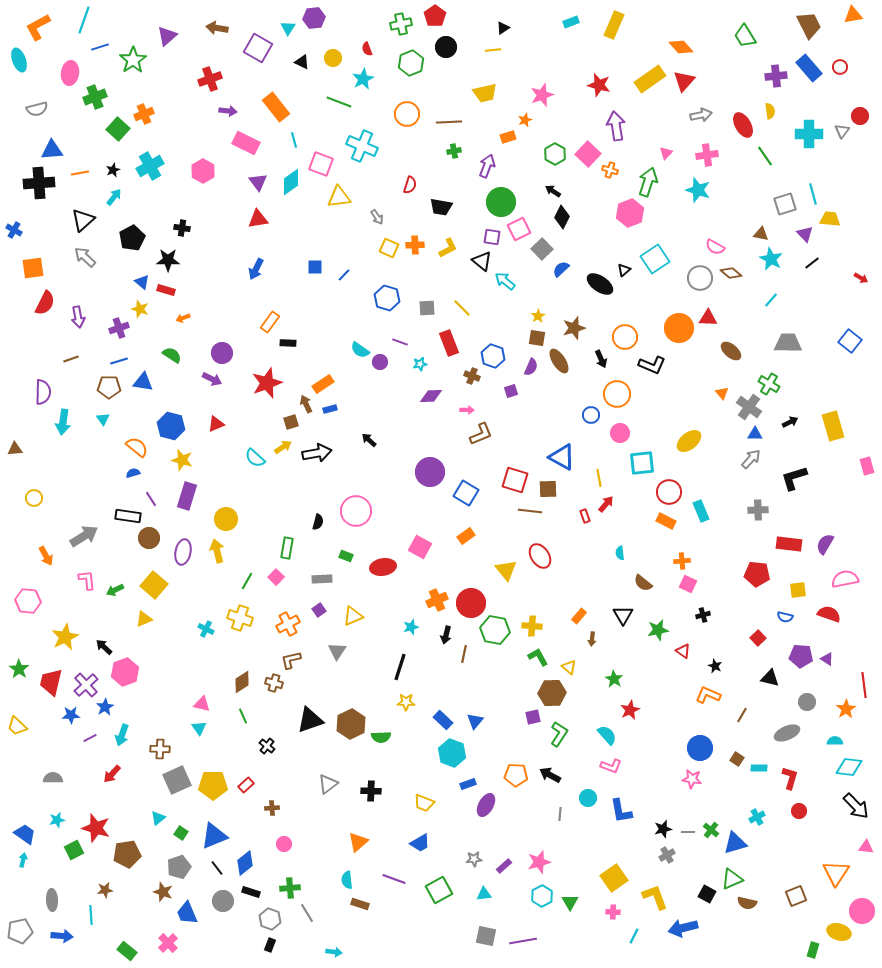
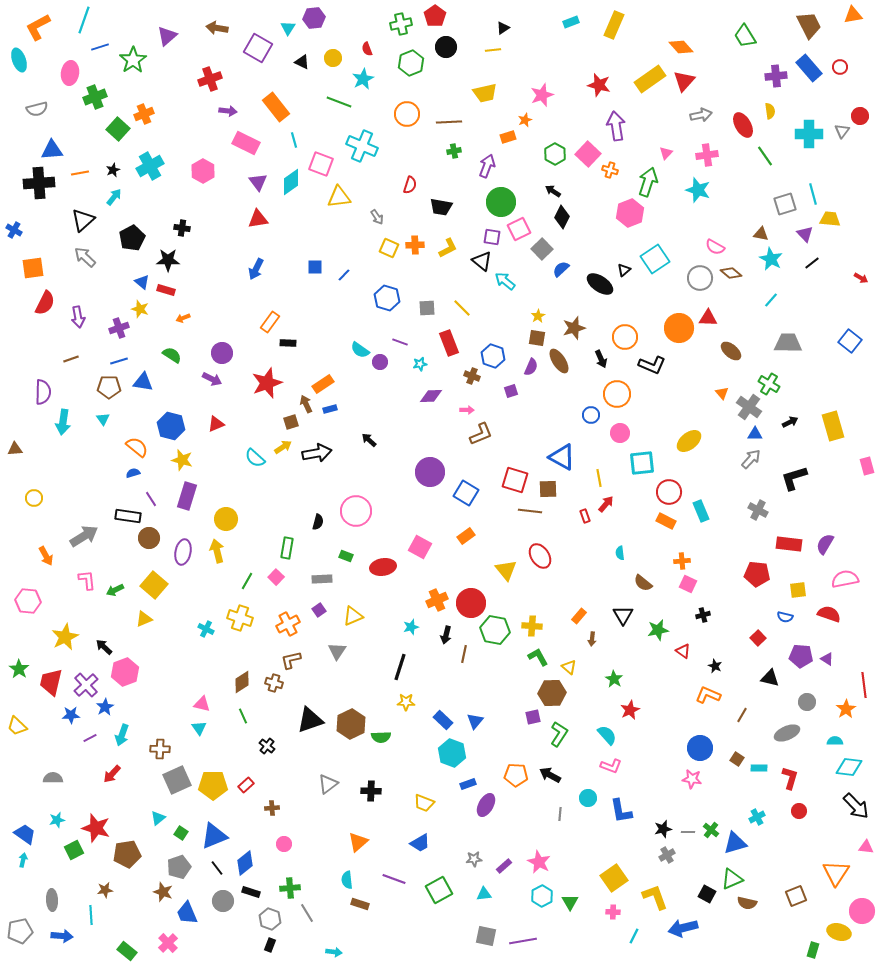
gray cross at (758, 510): rotated 30 degrees clockwise
pink star at (539, 862): rotated 30 degrees counterclockwise
